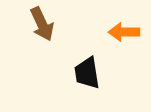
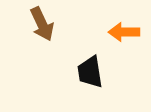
black trapezoid: moved 3 px right, 1 px up
